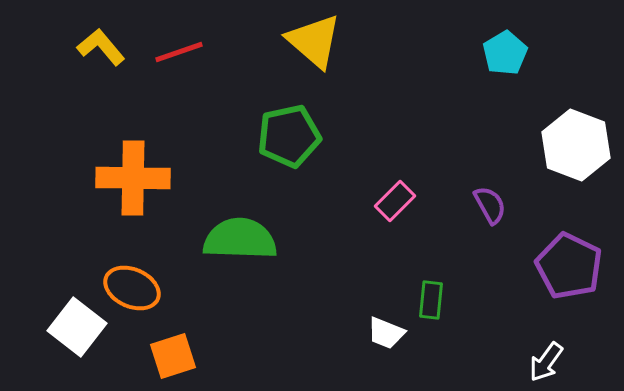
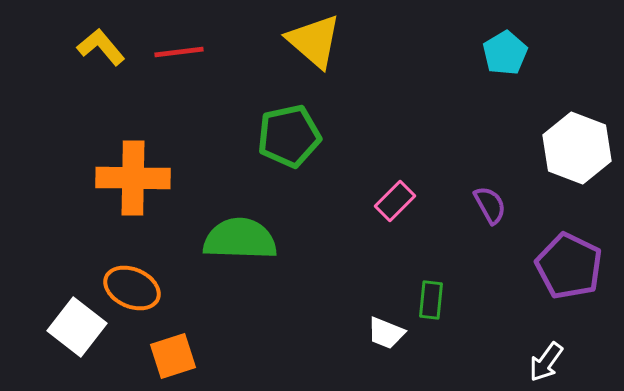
red line: rotated 12 degrees clockwise
white hexagon: moved 1 px right, 3 px down
